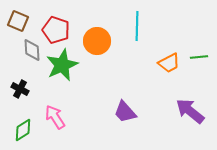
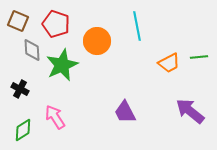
cyan line: rotated 12 degrees counterclockwise
red pentagon: moved 6 px up
purple trapezoid: rotated 15 degrees clockwise
